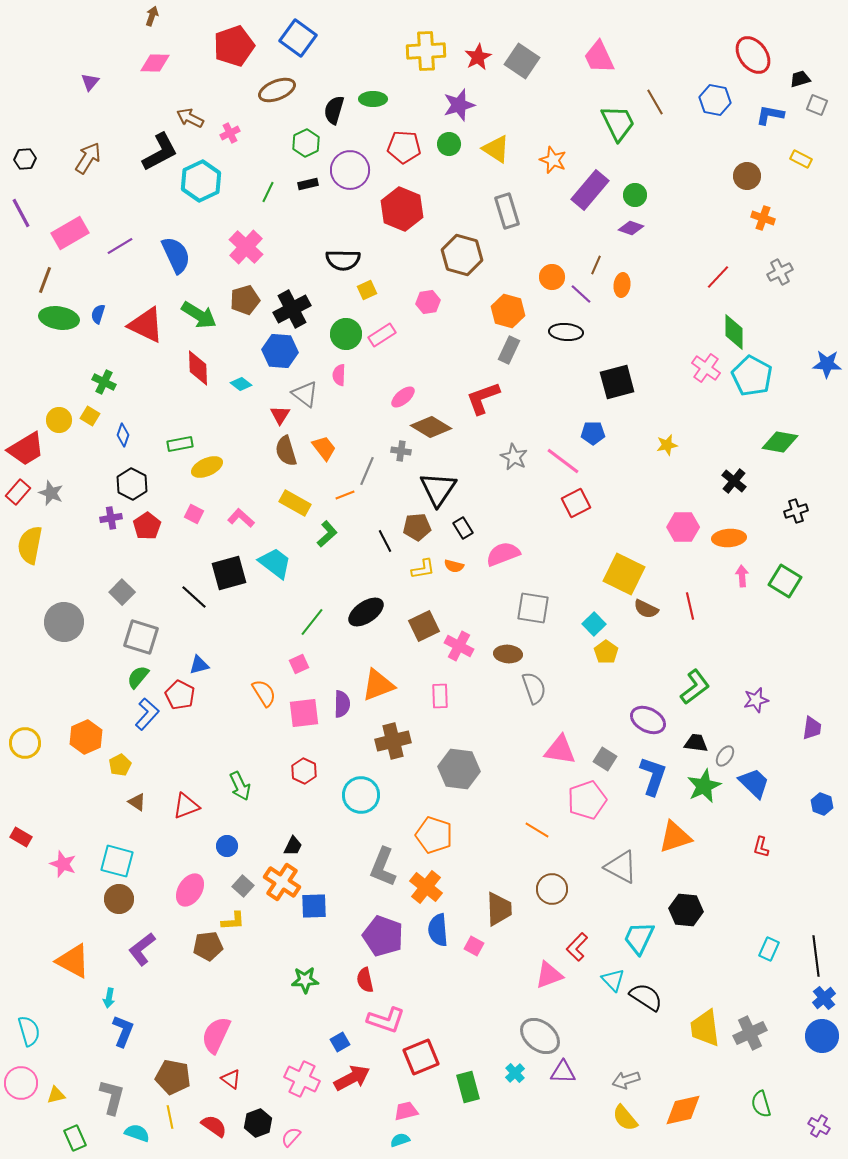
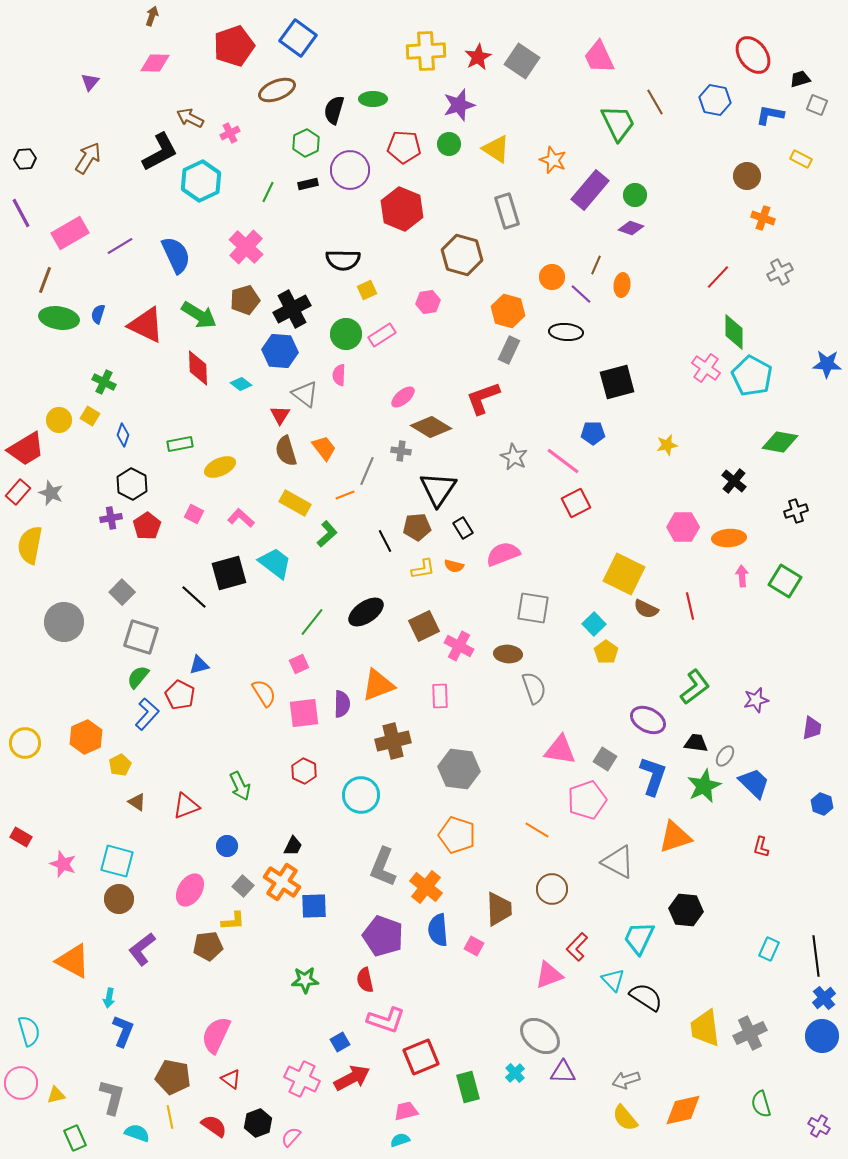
yellow ellipse at (207, 467): moved 13 px right
orange pentagon at (434, 835): moved 23 px right
gray triangle at (621, 867): moved 3 px left, 5 px up
